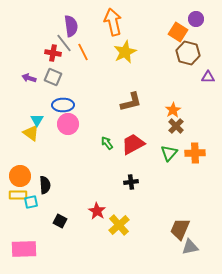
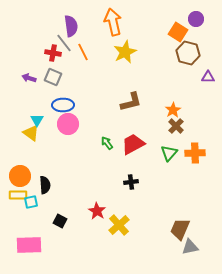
pink rectangle: moved 5 px right, 4 px up
